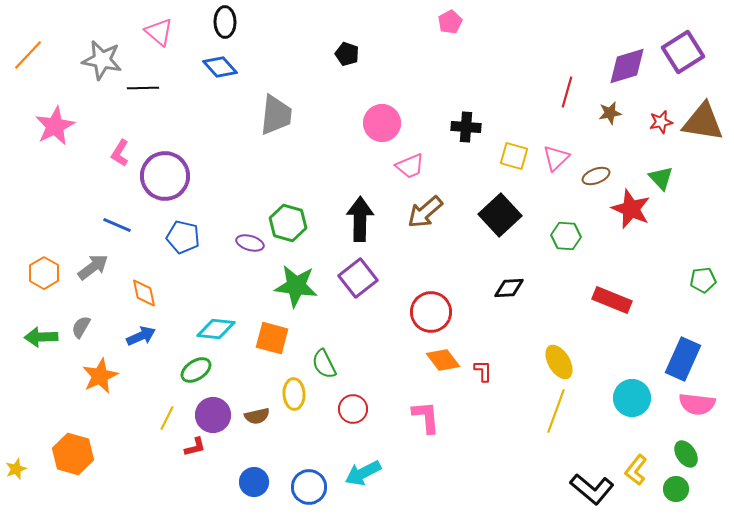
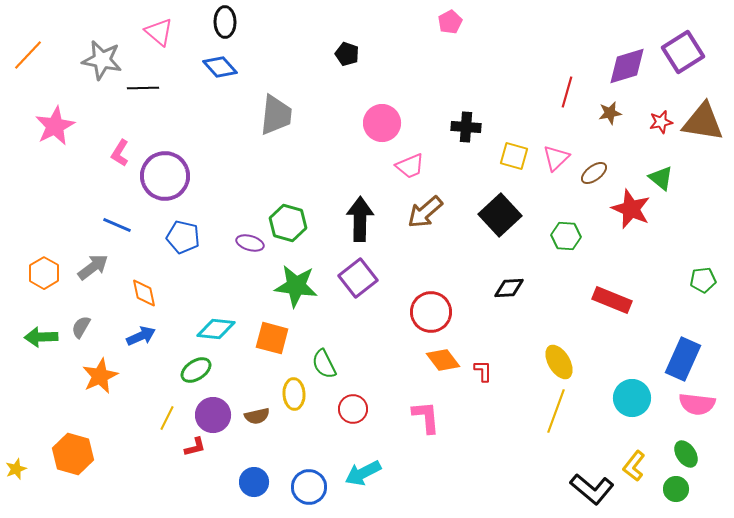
brown ellipse at (596, 176): moved 2 px left, 3 px up; rotated 16 degrees counterclockwise
green triangle at (661, 178): rotated 8 degrees counterclockwise
yellow L-shape at (636, 470): moved 2 px left, 4 px up
